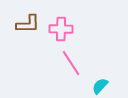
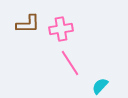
pink cross: rotated 10 degrees counterclockwise
pink line: moved 1 px left
